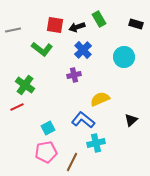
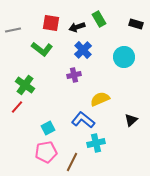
red square: moved 4 px left, 2 px up
red line: rotated 24 degrees counterclockwise
